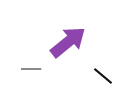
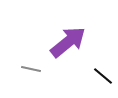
gray line: rotated 12 degrees clockwise
